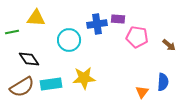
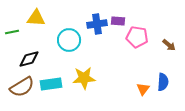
purple rectangle: moved 2 px down
black diamond: rotated 70 degrees counterclockwise
orange triangle: moved 1 px right, 3 px up
